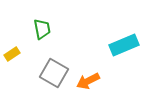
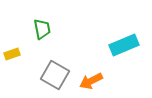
yellow rectangle: rotated 14 degrees clockwise
gray square: moved 1 px right, 2 px down
orange arrow: moved 3 px right
